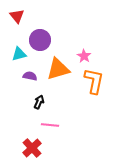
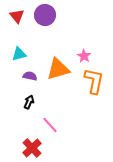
purple circle: moved 5 px right, 25 px up
black arrow: moved 10 px left
pink line: rotated 42 degrees clockwise
